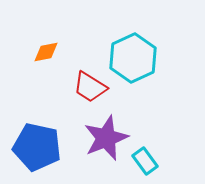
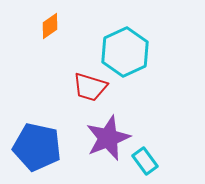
orange diamond: moved 4 px right, 26 px up; rotated 24 degrees counterclockwise
cyan hexagon: moved 8 px left, 6 px up
red trapezoid: rotated 15 degrees counterclockwise
purple star: moved 2 px right
